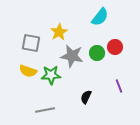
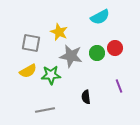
cyan semicircle: rotated 24 degrees clockwise
yellow star: rotated 18 degrees counterclockwise
red circle: moved 1 px down
gray star: moved 1 px left
yellow semicircle: rotated 48 degrees counterclockwise
black semicircle: rotated 32 degrees counterclockwise
